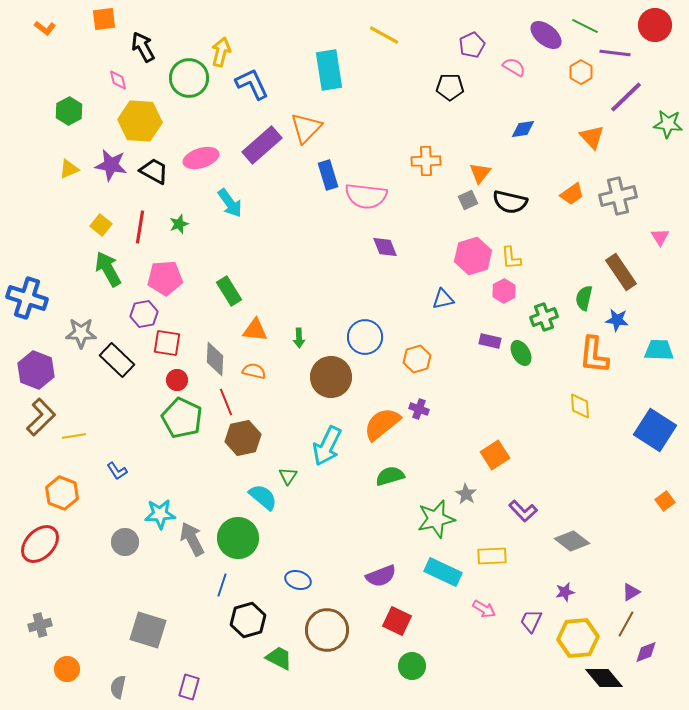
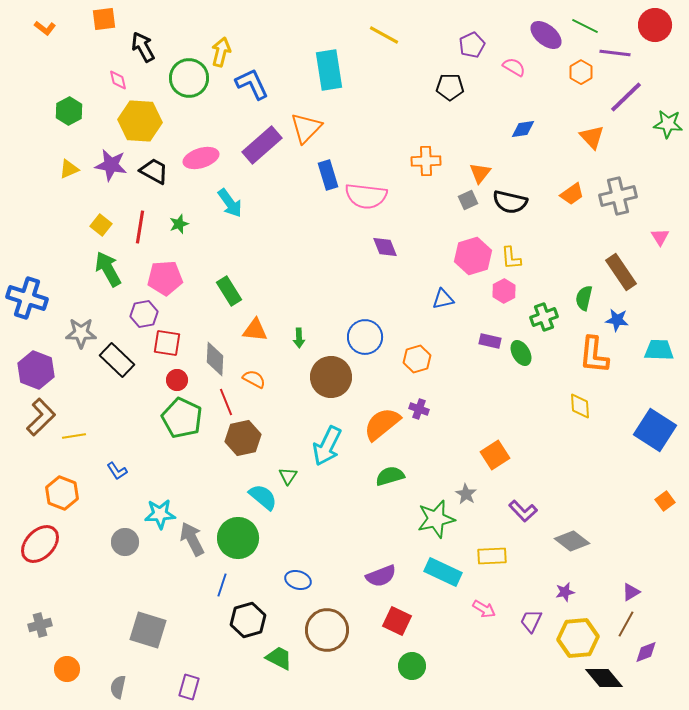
orange semicircle at (254, 371): moved 8 px down; rotated 15 degrees clockwise
